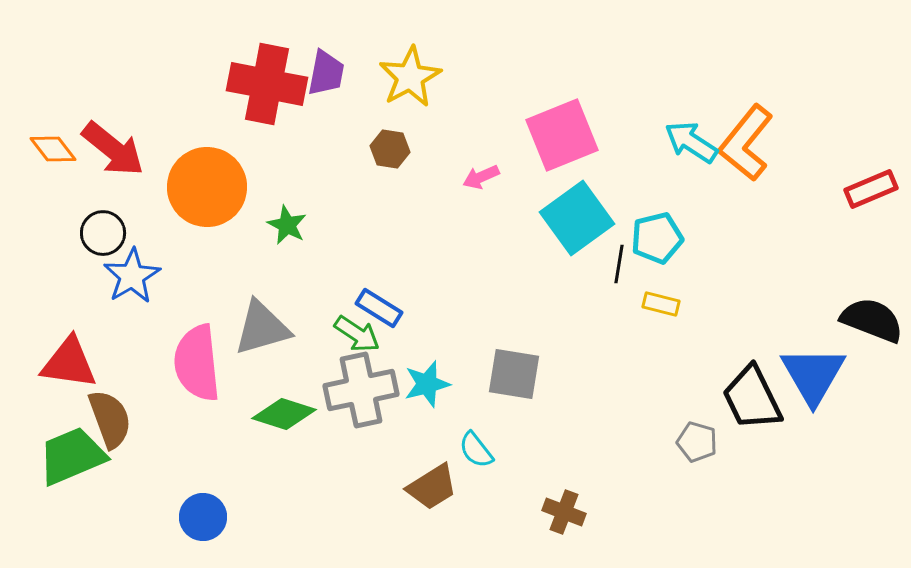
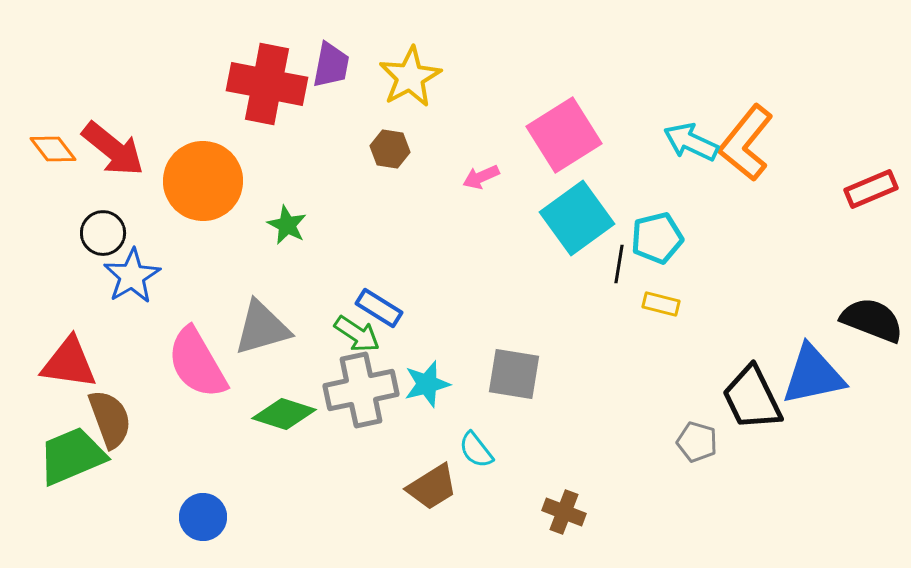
purple trapezoid: moved 5 px right, 8 px up
pink square: moved 2 px right; rotated 10 degrees counterclockwise
cyan arrow: rotated 8 degrees counterclockwise
orange circle: moved 4 px left, 6 px up
pink semicircle: rotated 24 degrees counterclockwise
blue triangle: rotated 48 degrees clockwise
